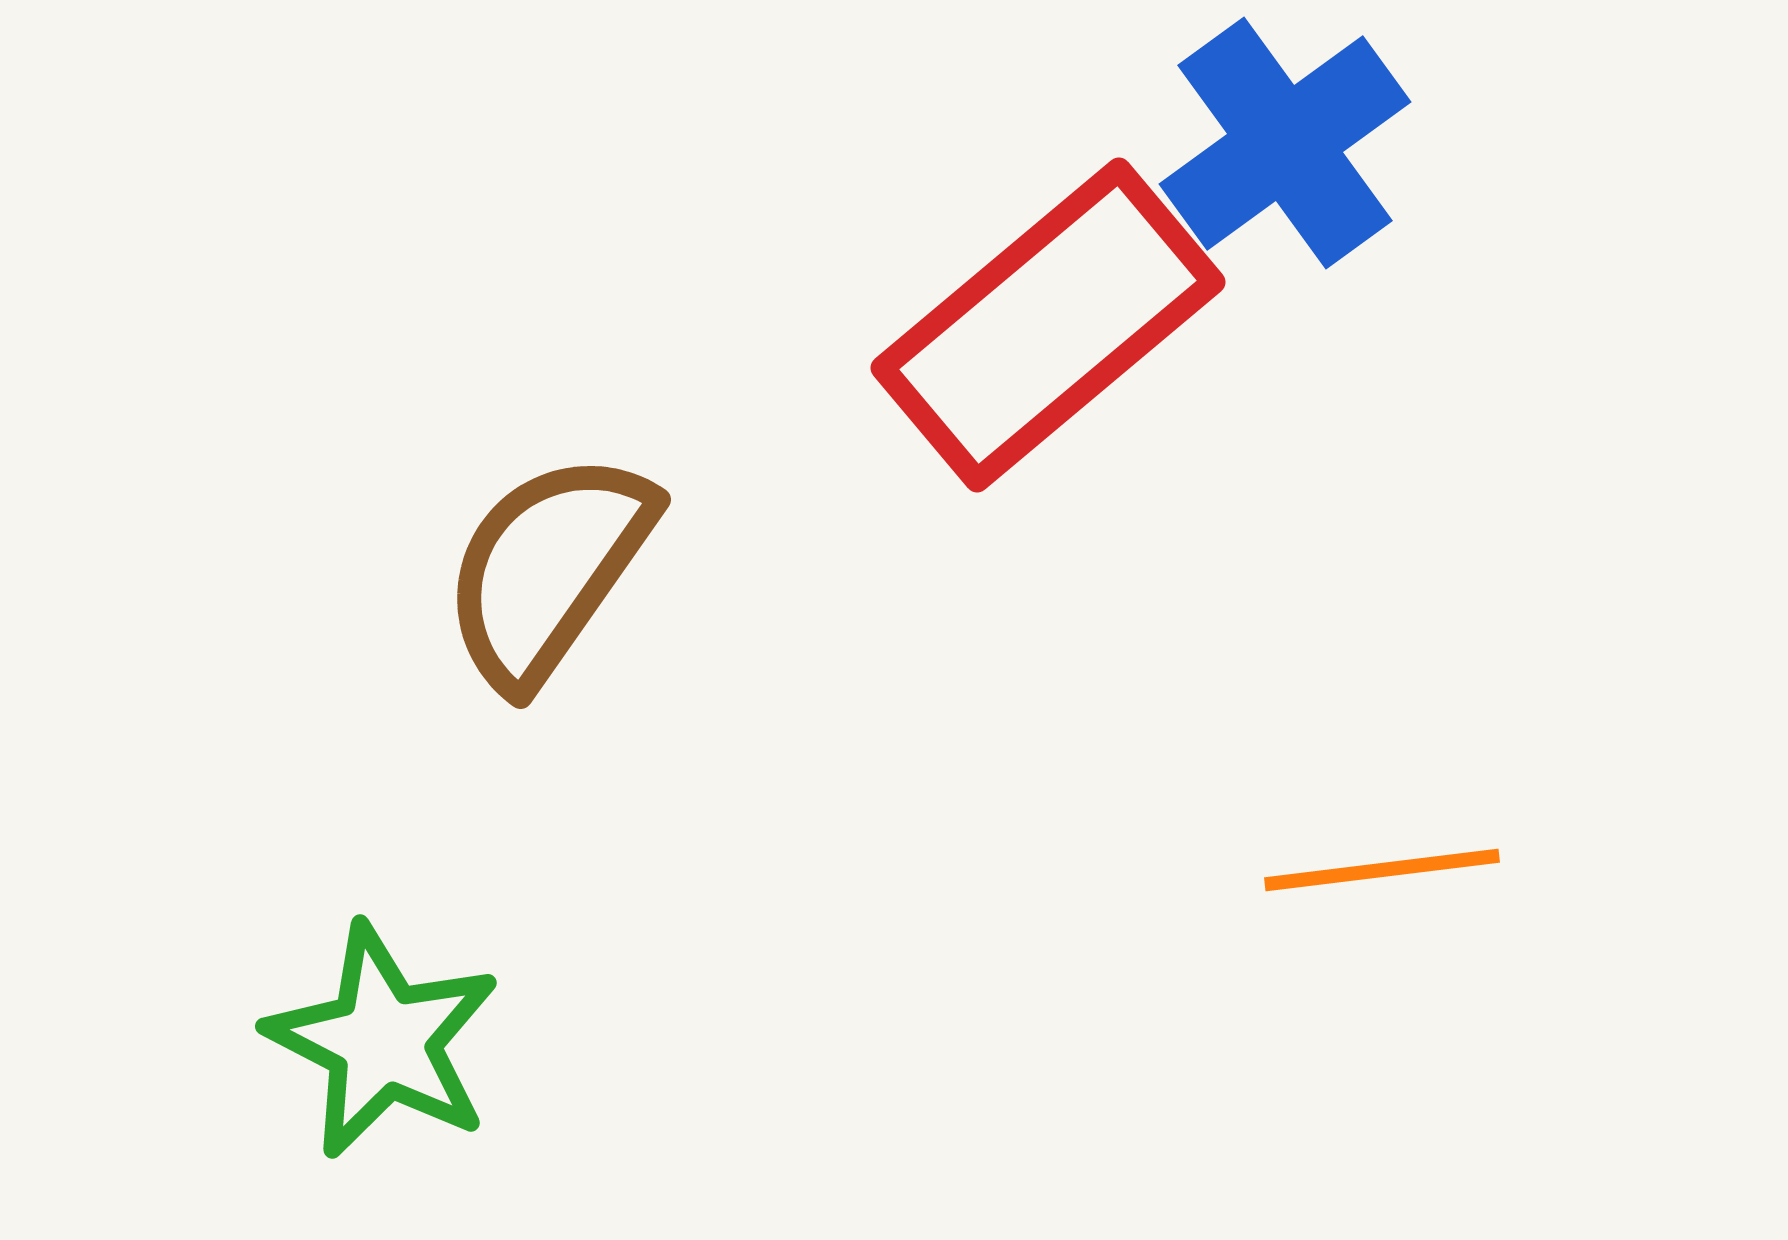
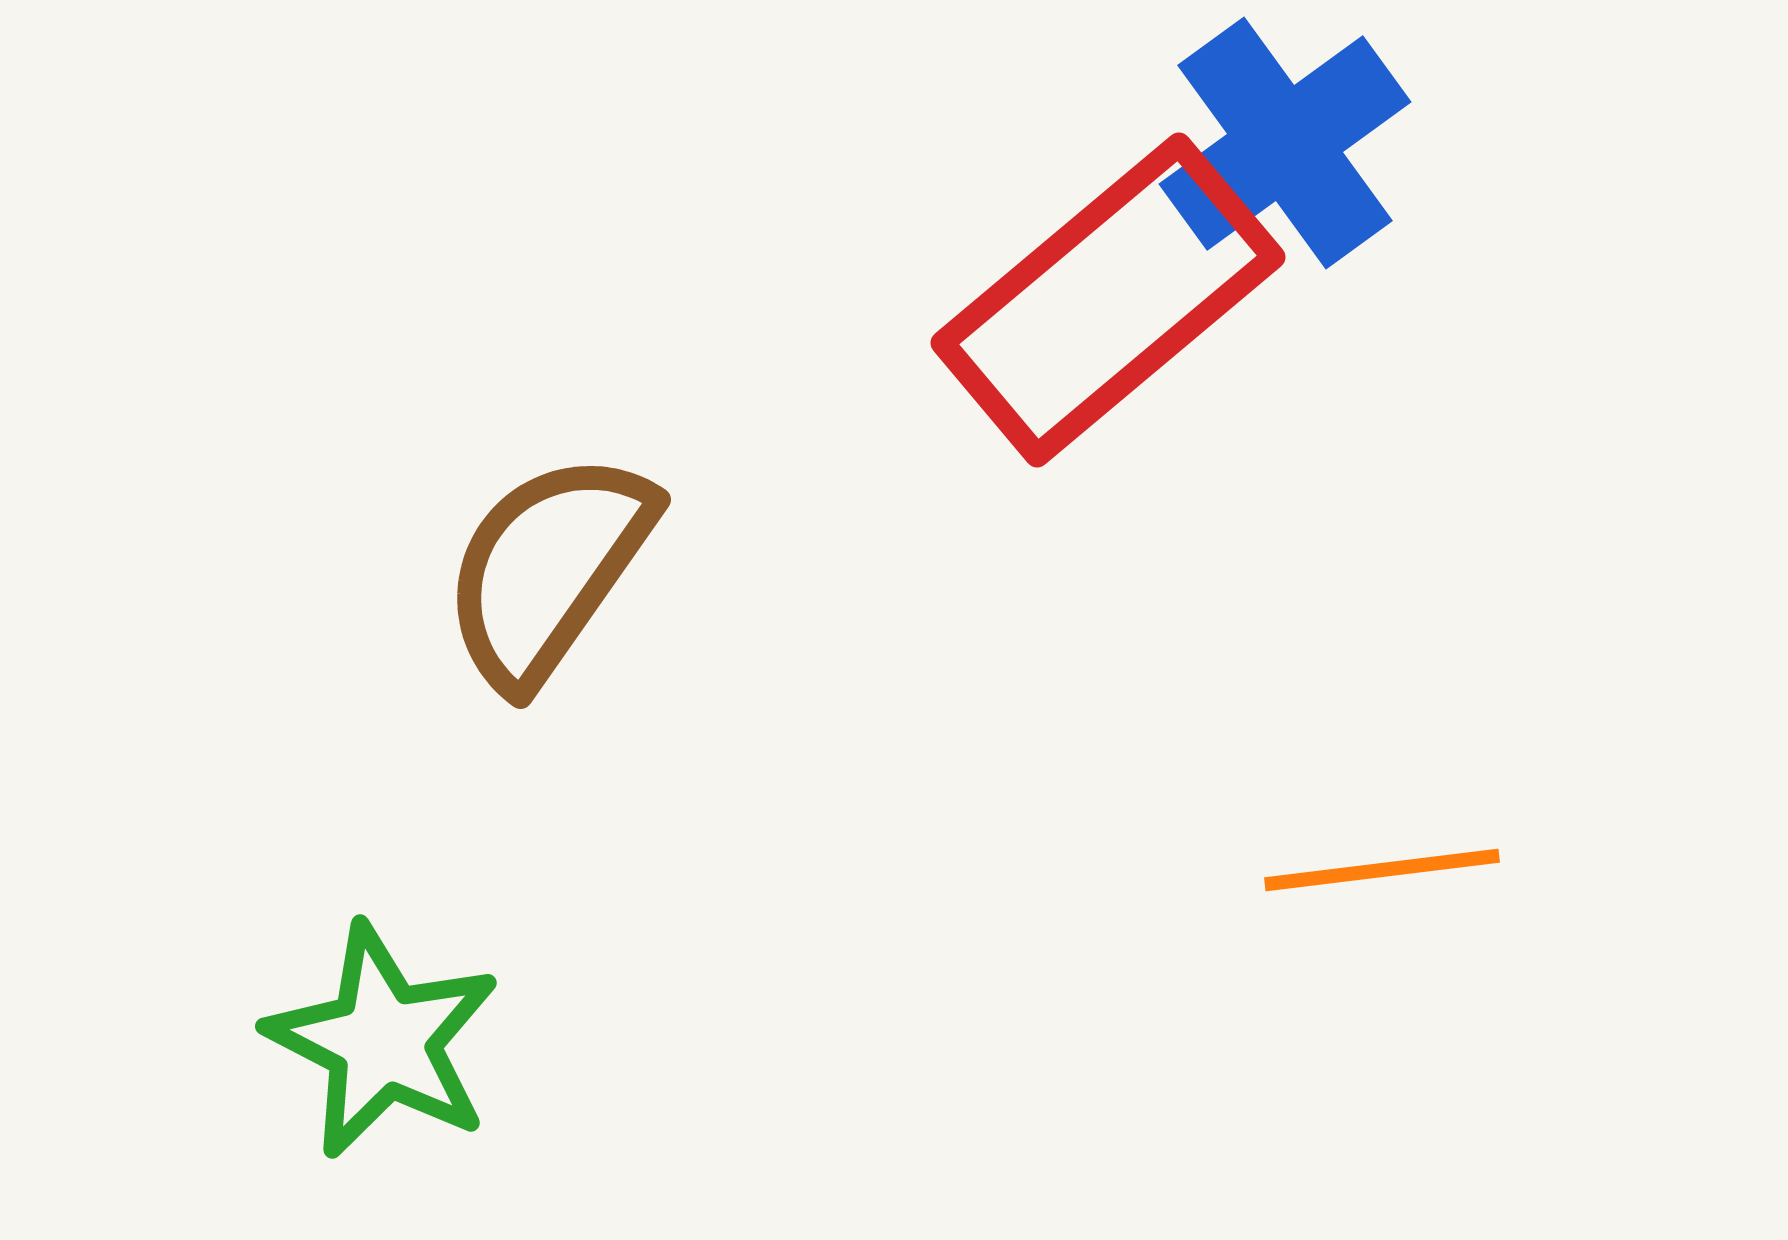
red rectangle: moved 60 px right, 25 px up
